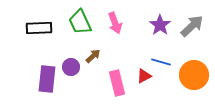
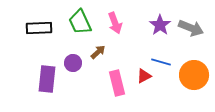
gray arrow: moved 1 px left, 2 px down; rotated 65 degrees clockwise
brown arrow: moved 5 px right, 4 px up
purple circle: moved 2 px right, 4 px up
